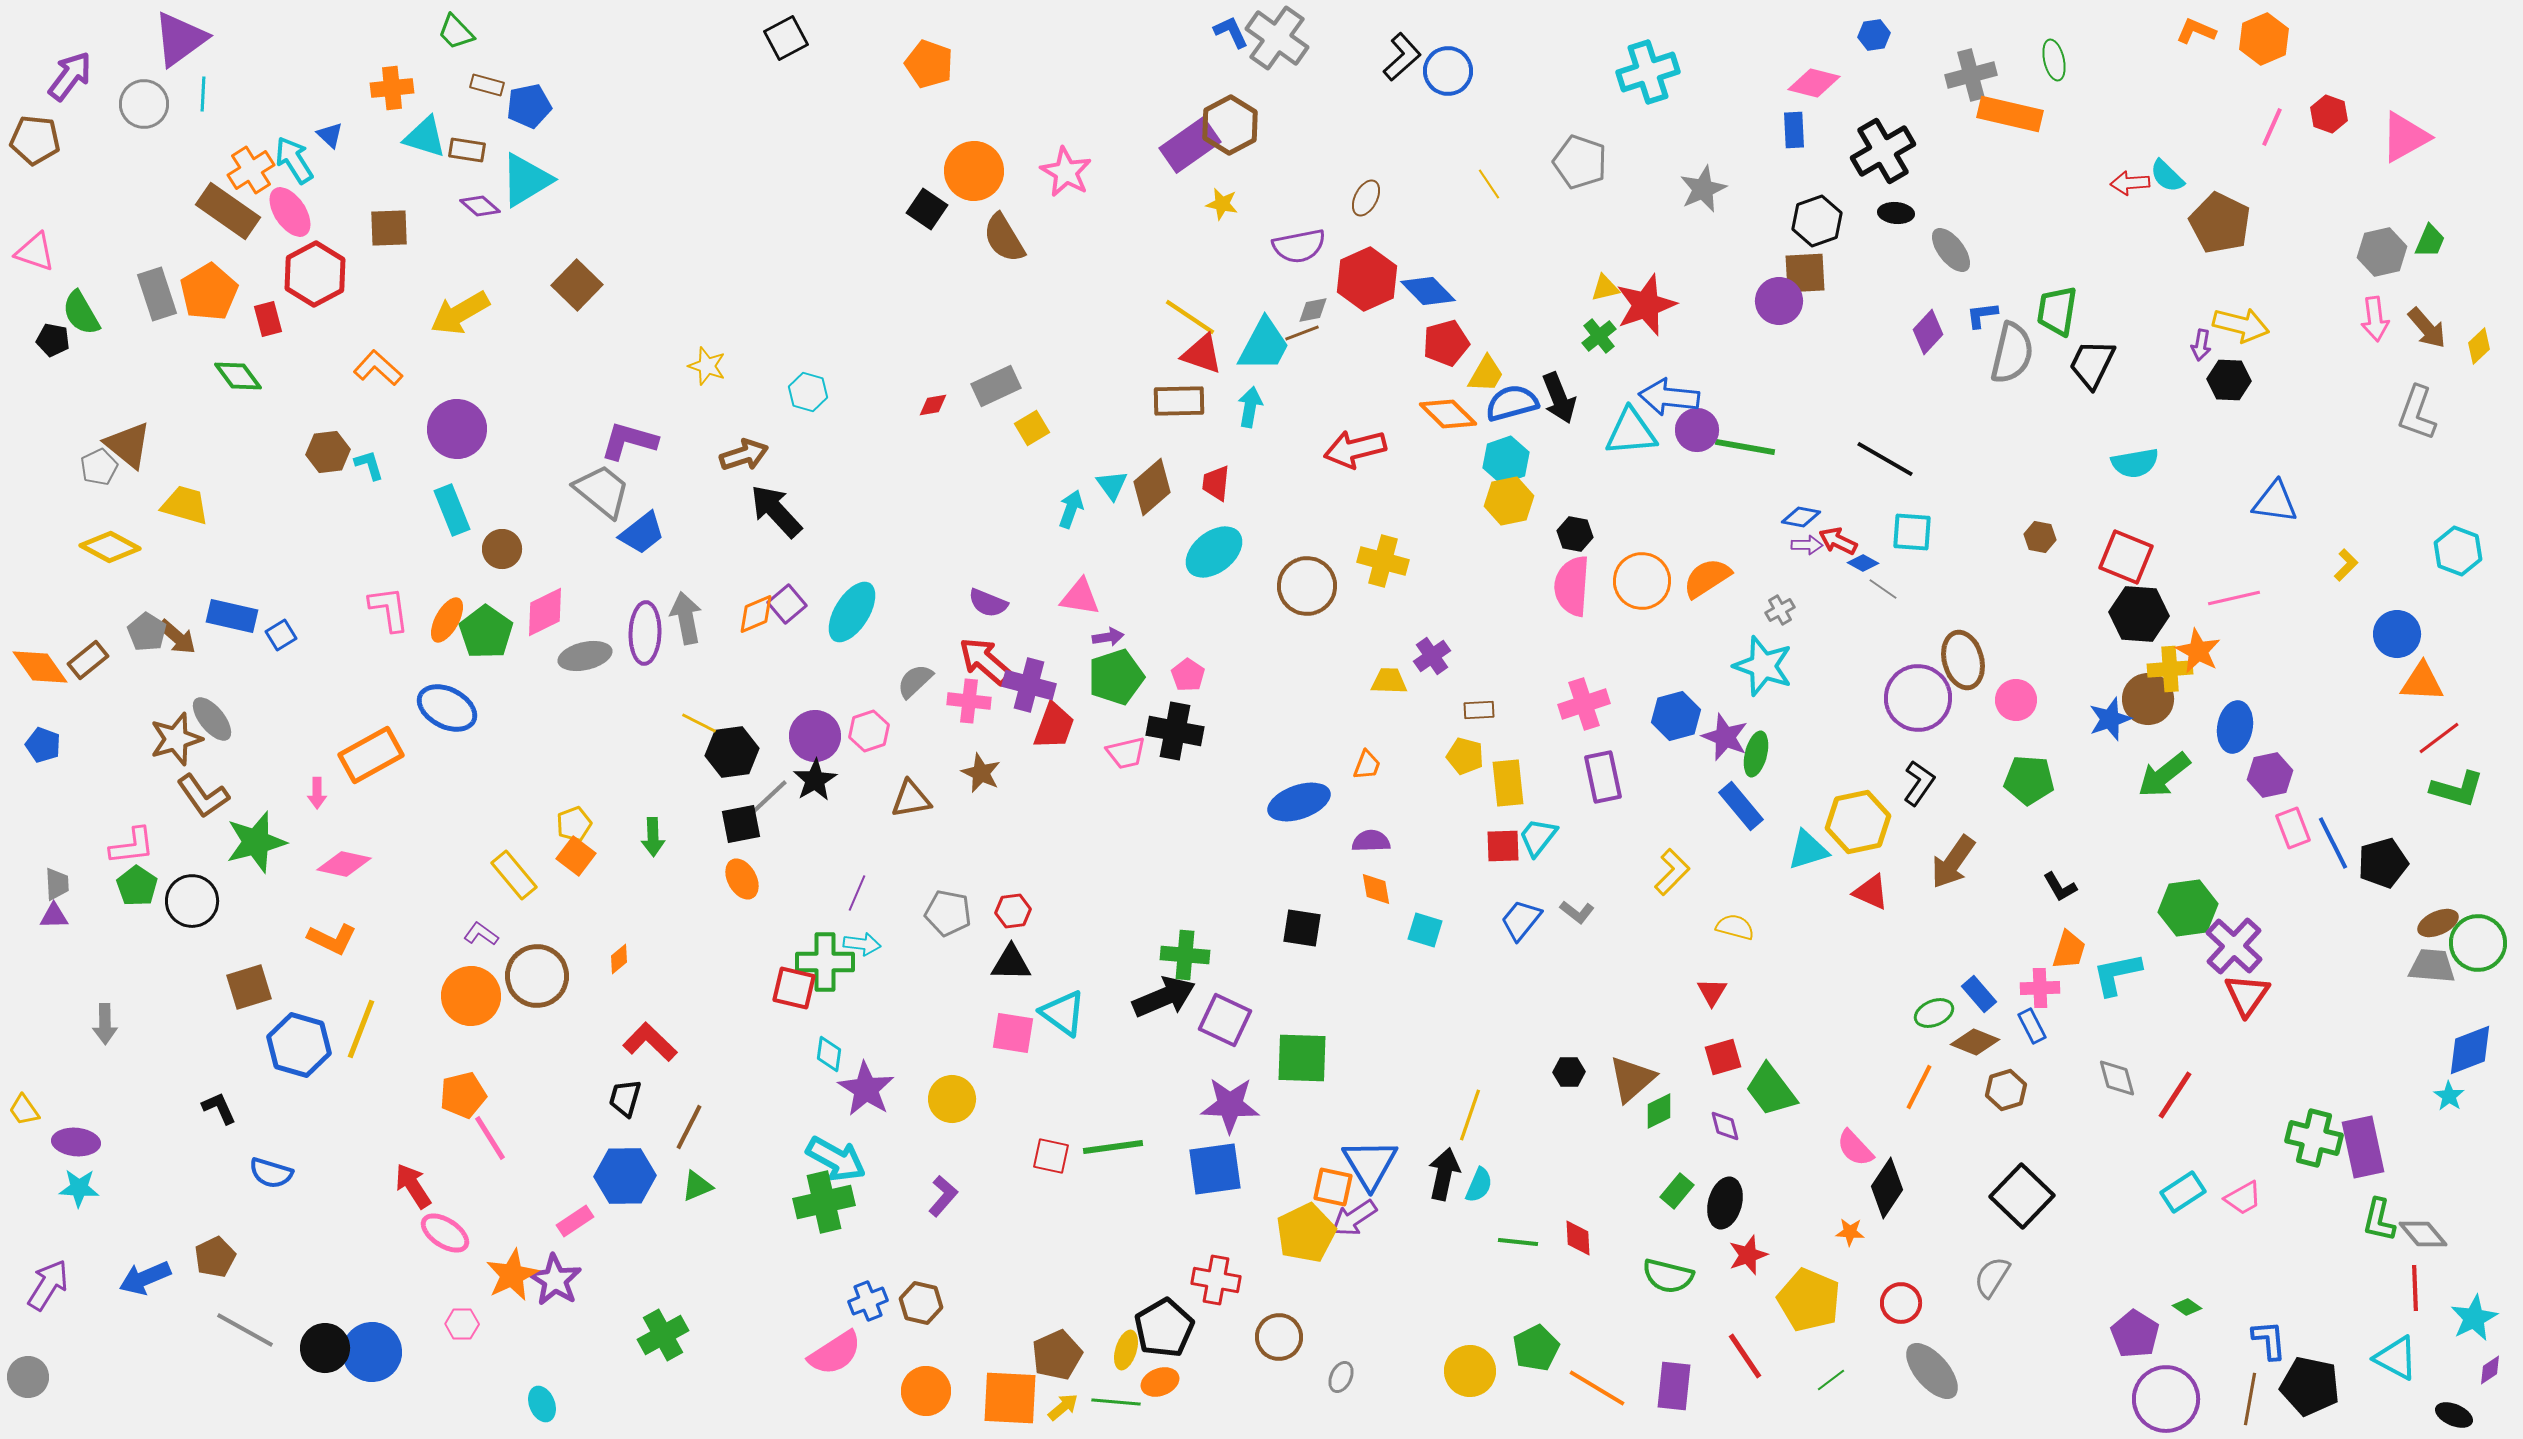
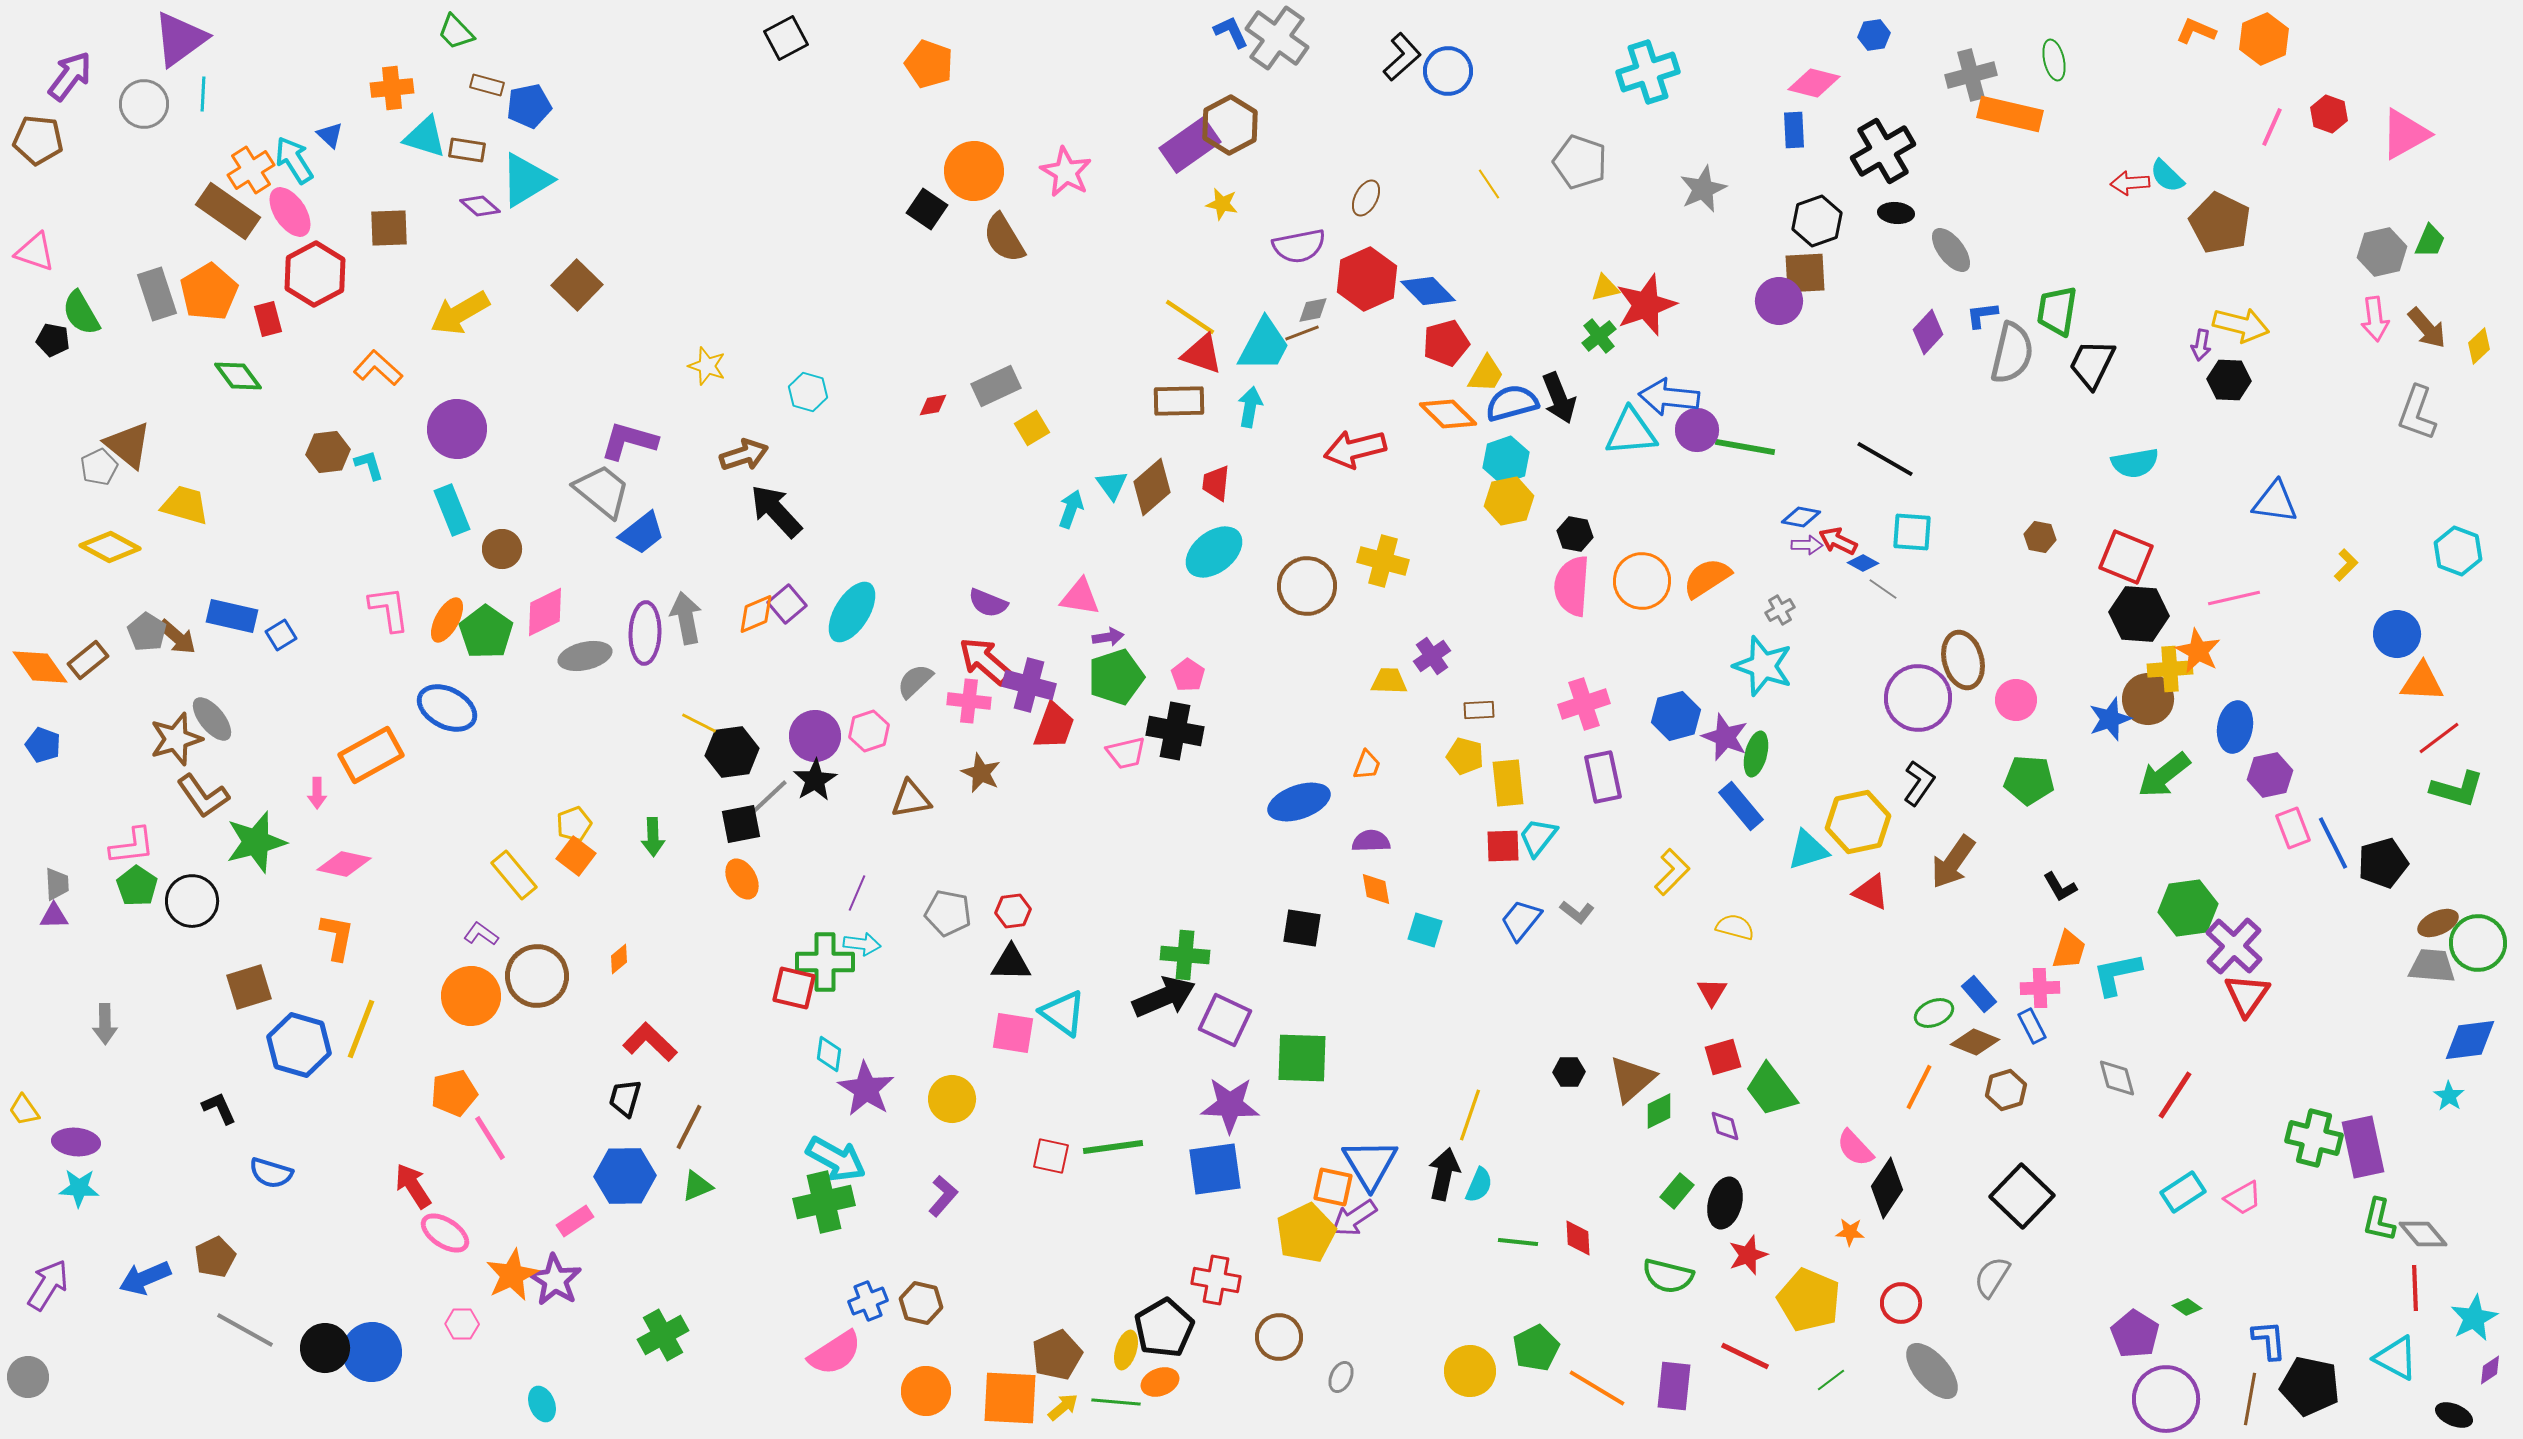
pink triangle at (2405, 137): moved 3 px up
brown pentagon at (35, 140): moved 3 px right
orange L-shape at (332, 939): moved 5 px right, 2 px up; rotated 105 degrees counterclockwise
blue diamond at (2470, 1050): moved 10 px up; rotated 14 degrees clockwise
orange pentagon at (463, 1095): moved 9 px left, 2 px up
red line at (1745, 1356): rotated 30 degrees counterclockwise
